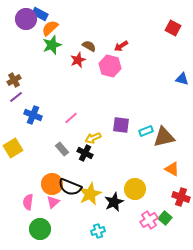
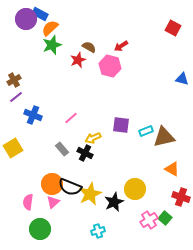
brown semicircle: moved 1 px down
